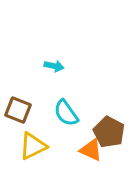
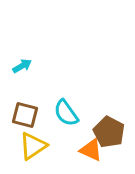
cyan arrow: moved 32 px left; rotated 42 degrees counterclockwise
brown square: moved 7 px right, 5 px down; rotated 8 degrees counterclockwise
yellow triangle: rotated 8 degrees counterclockwise
